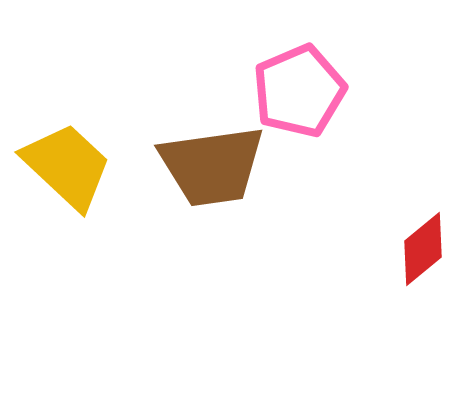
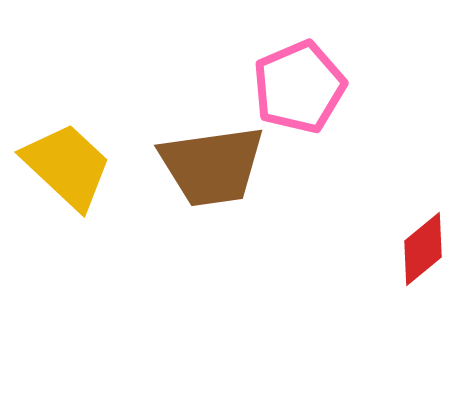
pink pentagon: moved 4 px up
